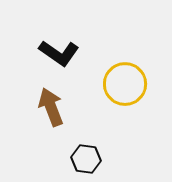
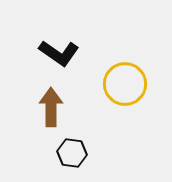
brown arrow: rotated 21 degrees clockwise
black hexagon: moved 14 px left, 6 px up
